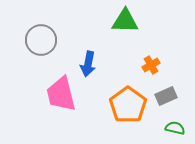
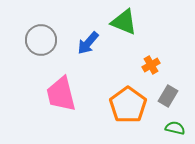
green triangle: moved 1 px left, 1 px down; rotated 20 degrees clockwise
blue arrow: moved 21 px up; rotated 30 degrees clockwise
gray rectangle: moved 2 px right; rotated 35 degrees counterclockwise
